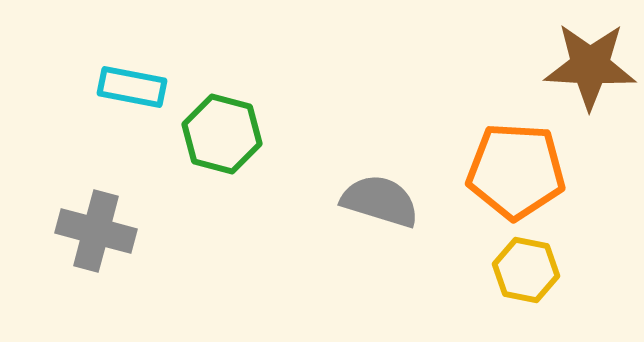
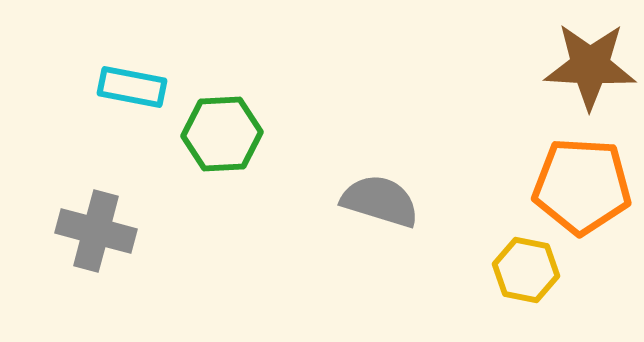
green hexagon: rotated 18 degrees counterclockwise
orange pentagon: moved 66 px right, 15 px down
